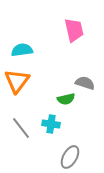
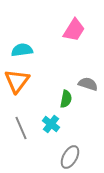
pink trapezoid: rotated 45 degrees clockwise
gray semicircle: moved 3 px right, 1 px down
green semicircle: rotated 66 degrees counterclockwise
cyan cross: rotated 30 degrees clockwise
gray line: rotated 15 degrees clockwise
